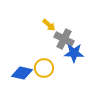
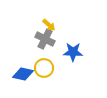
gray cross: moved 19 px left
blue star: moved 1 px left, 1 px up
blue diamond: moved 1 px right, 1 px down
